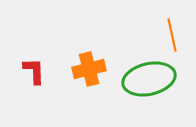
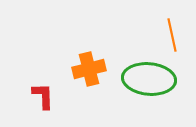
red L-shape: moved 9 px right, 25 px down
green ellipse: rotated 18 degrees clockwise
